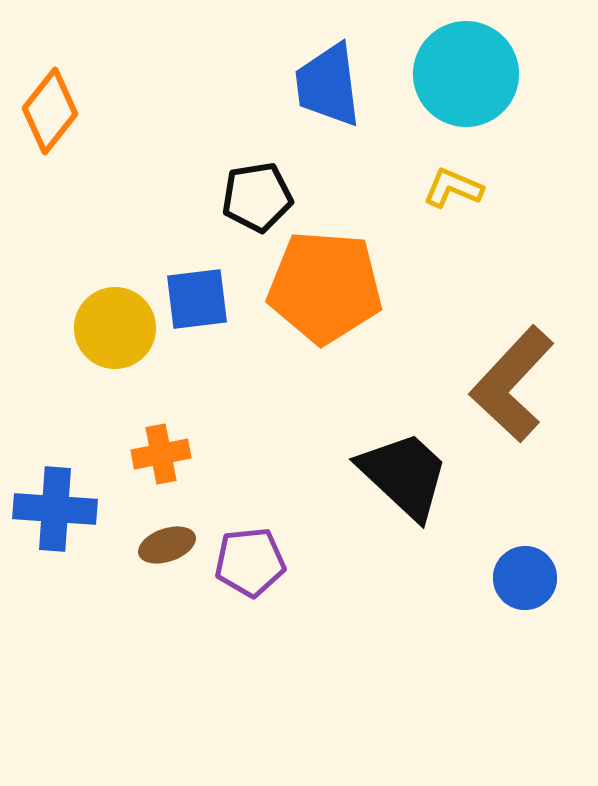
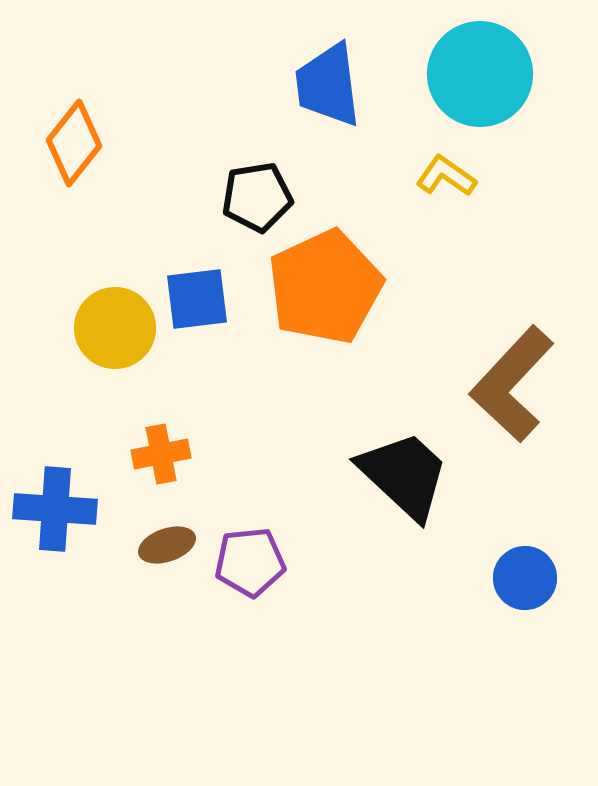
cyan circle: moved 14 px right
orange diamond: moved 24 px right, 32 px down
yellow L-shape: moved 7 px left, 12 px up; rotated 12 degrees clockwise
orange pentagon: rotated 29 degrees counterclockwise
